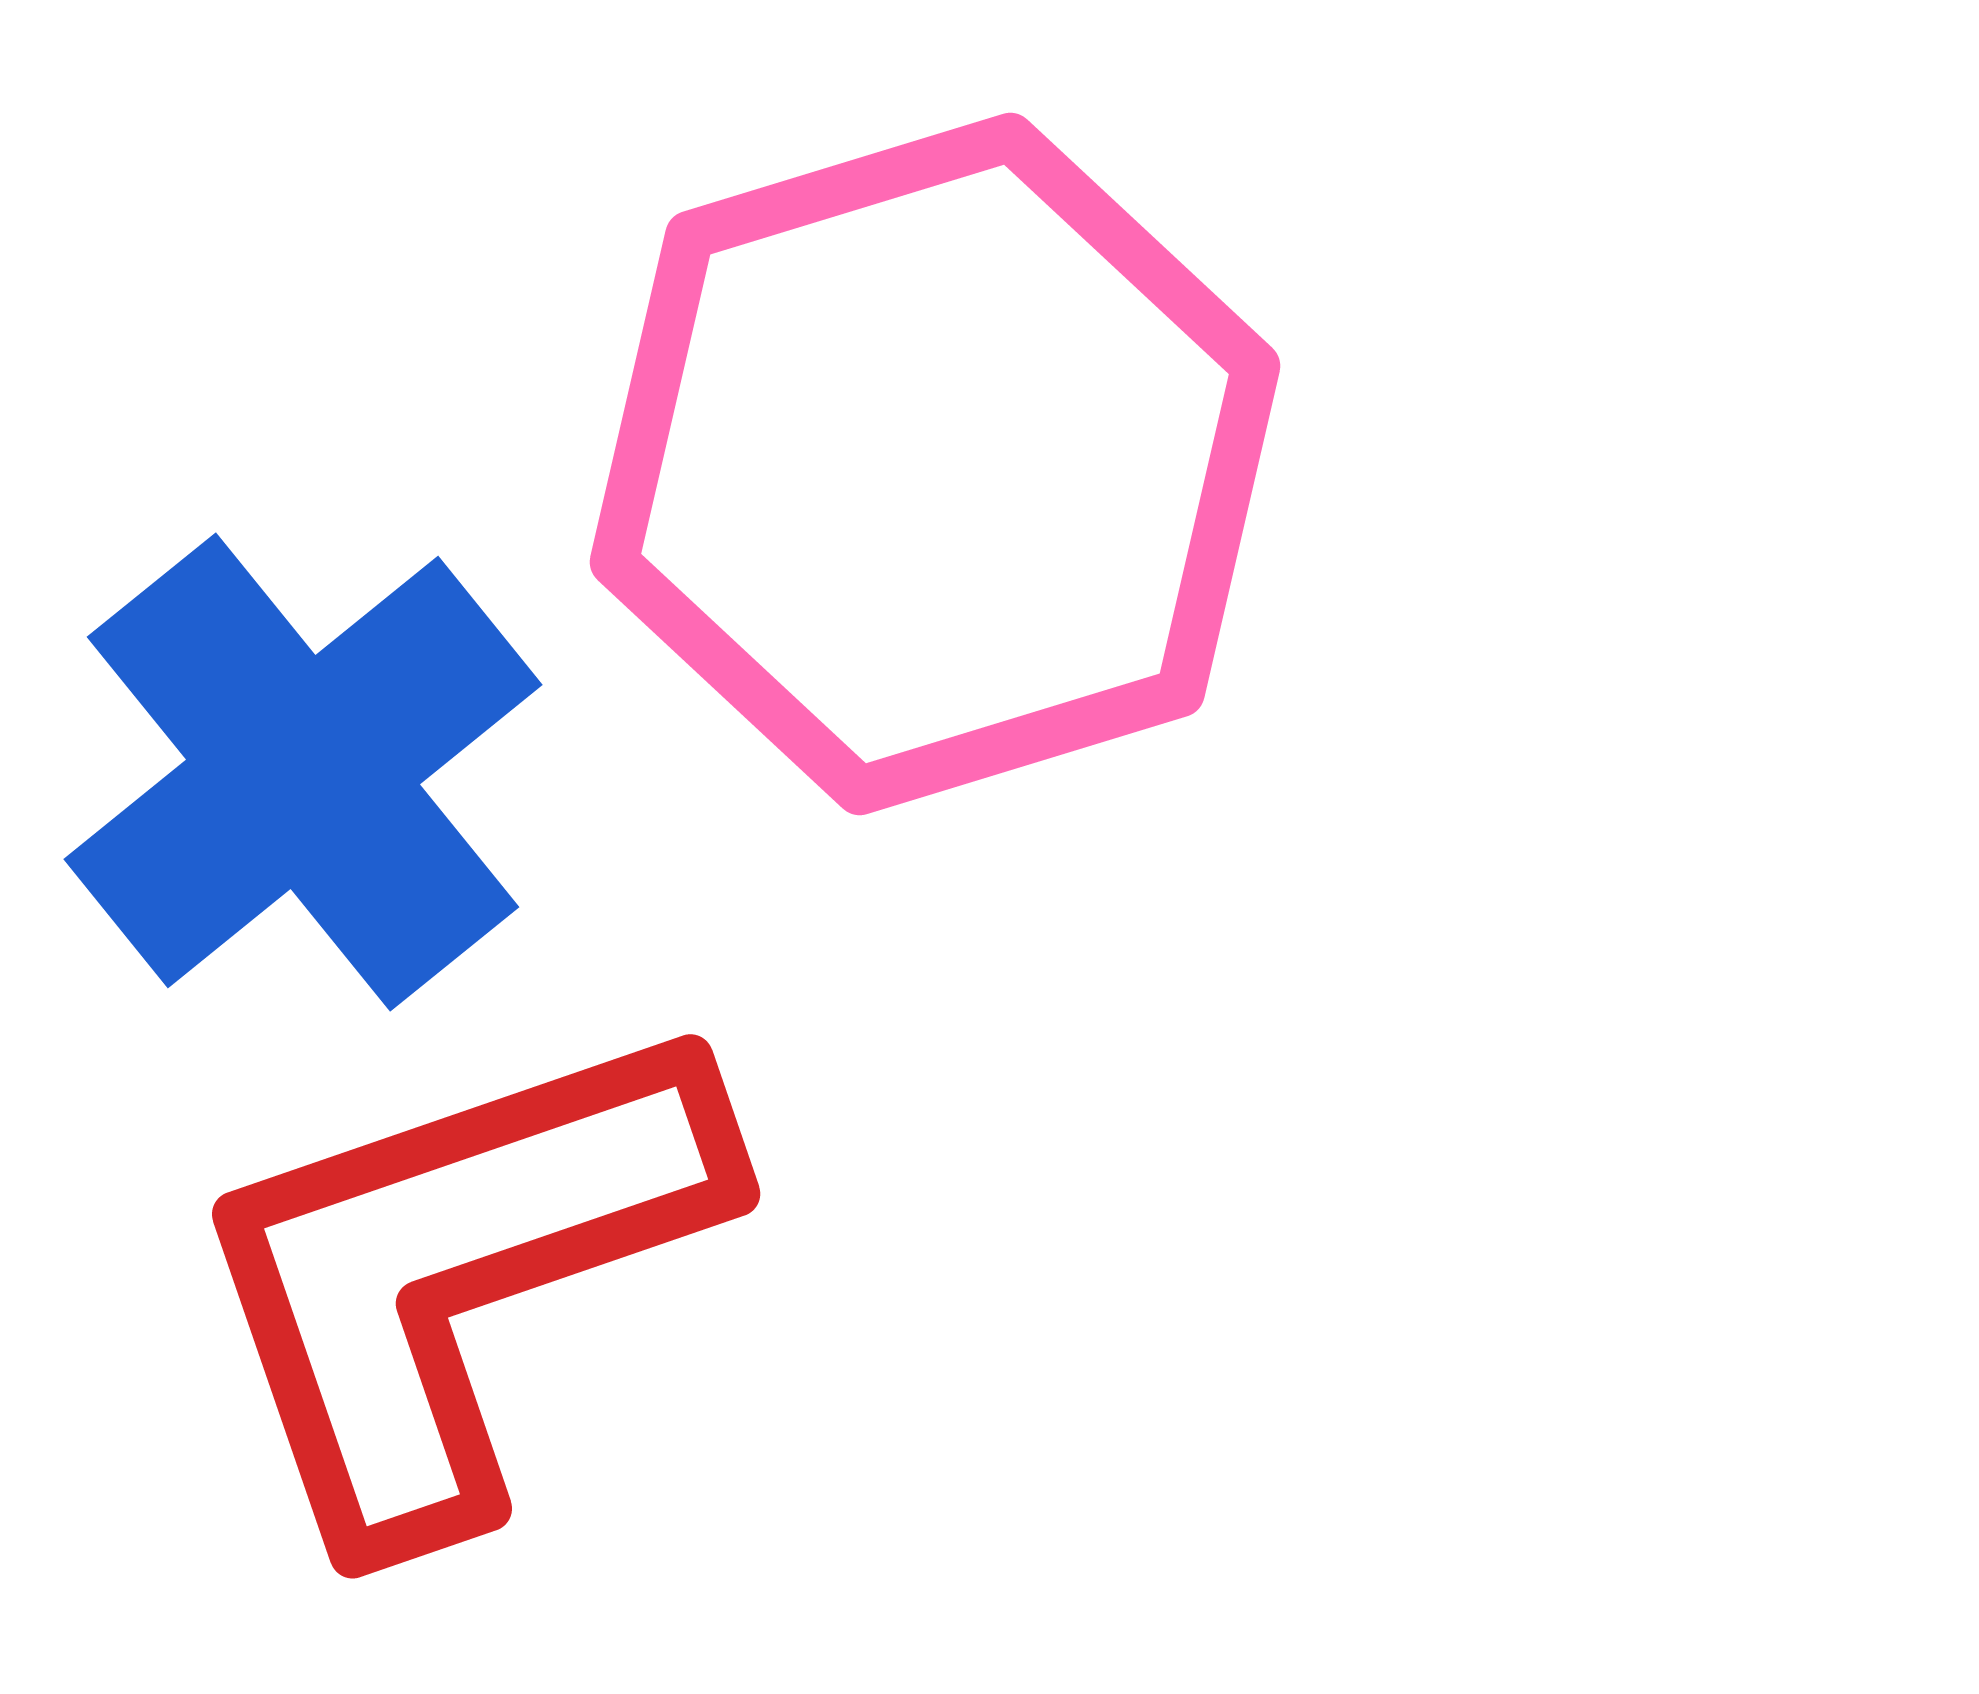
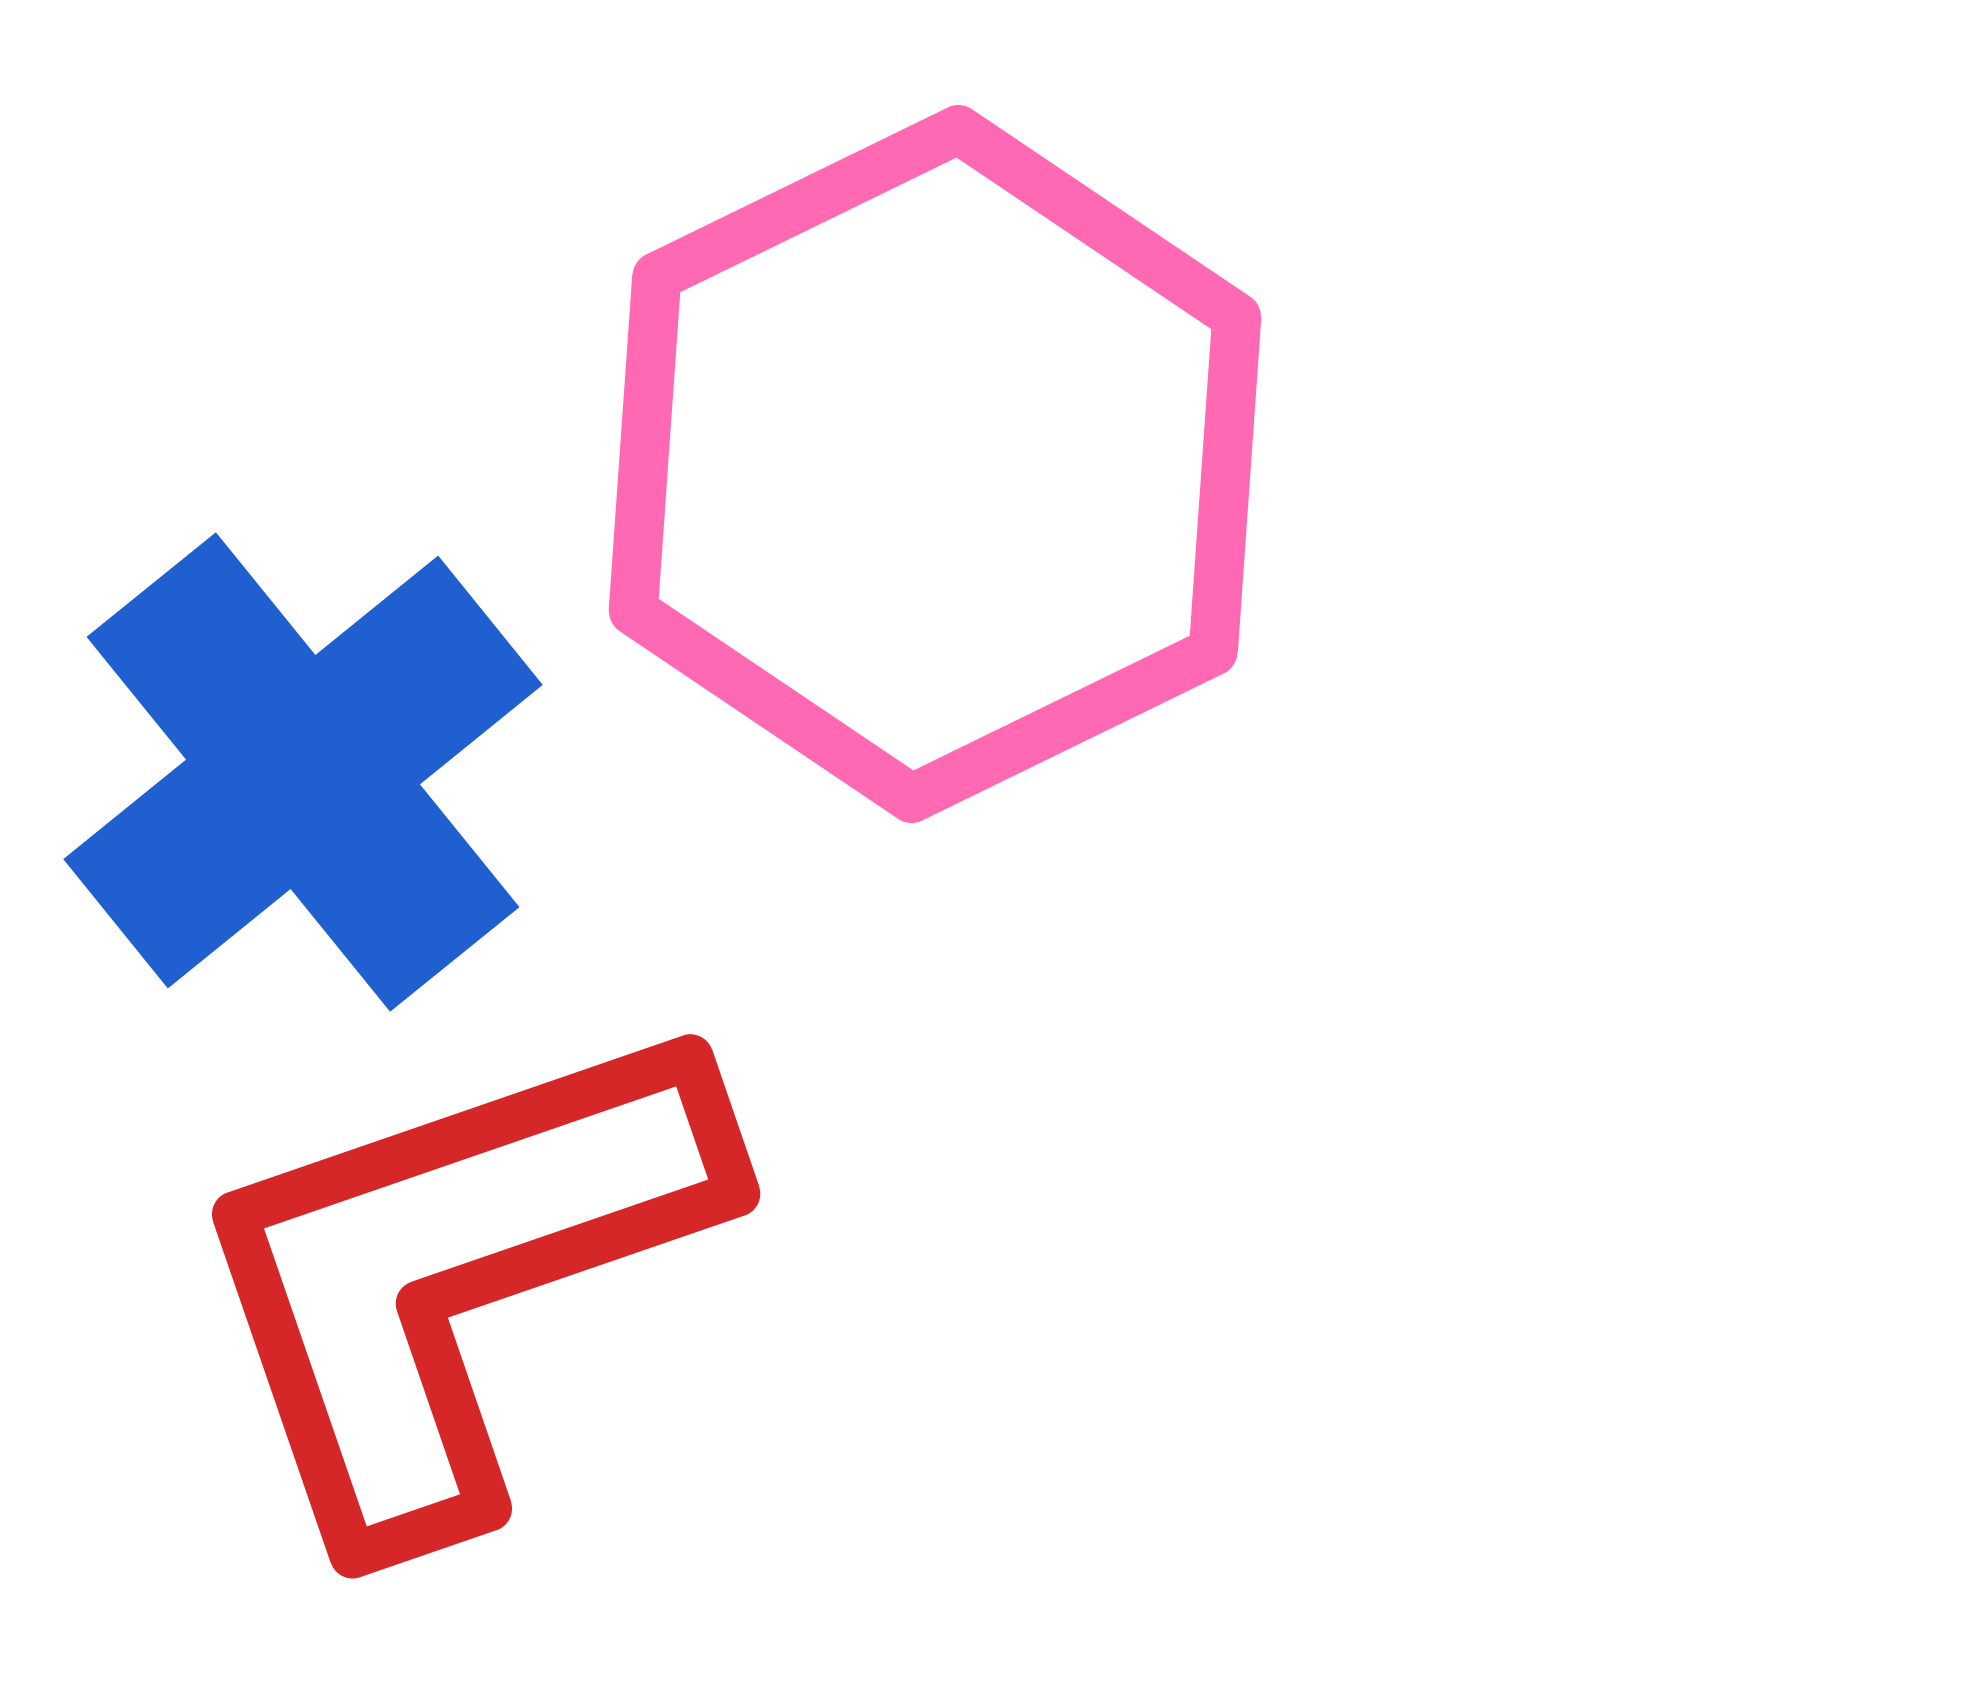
pink hexagon: rotated 9 degrees counterclockwise
